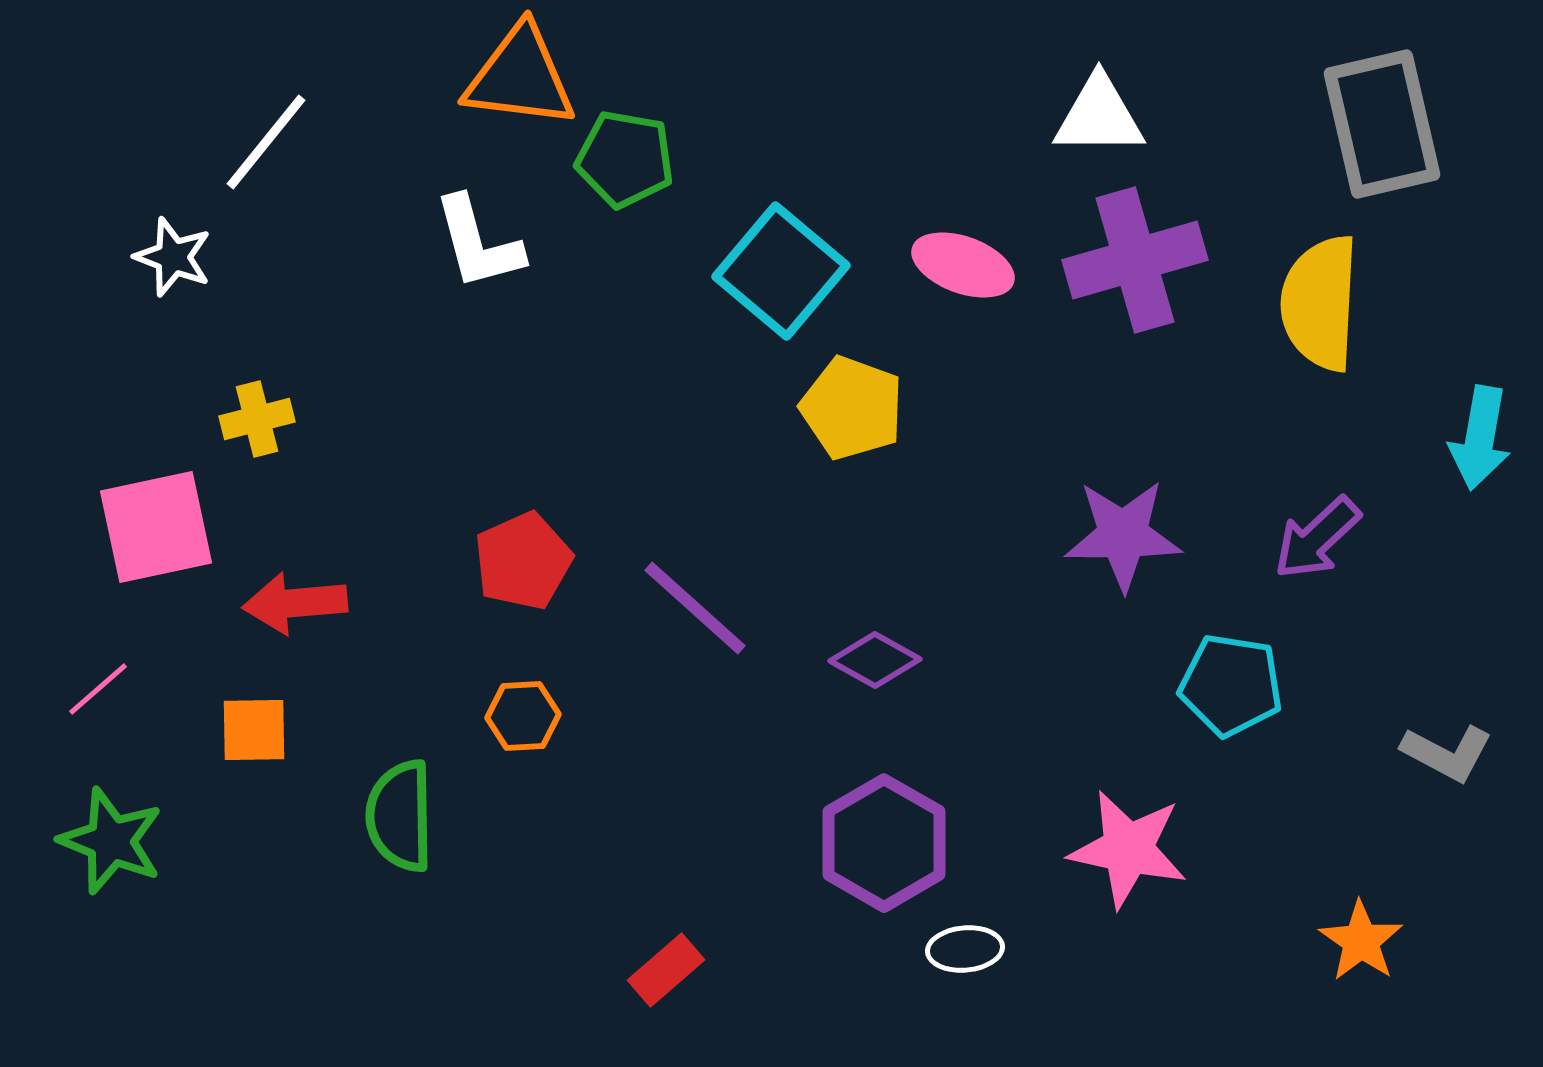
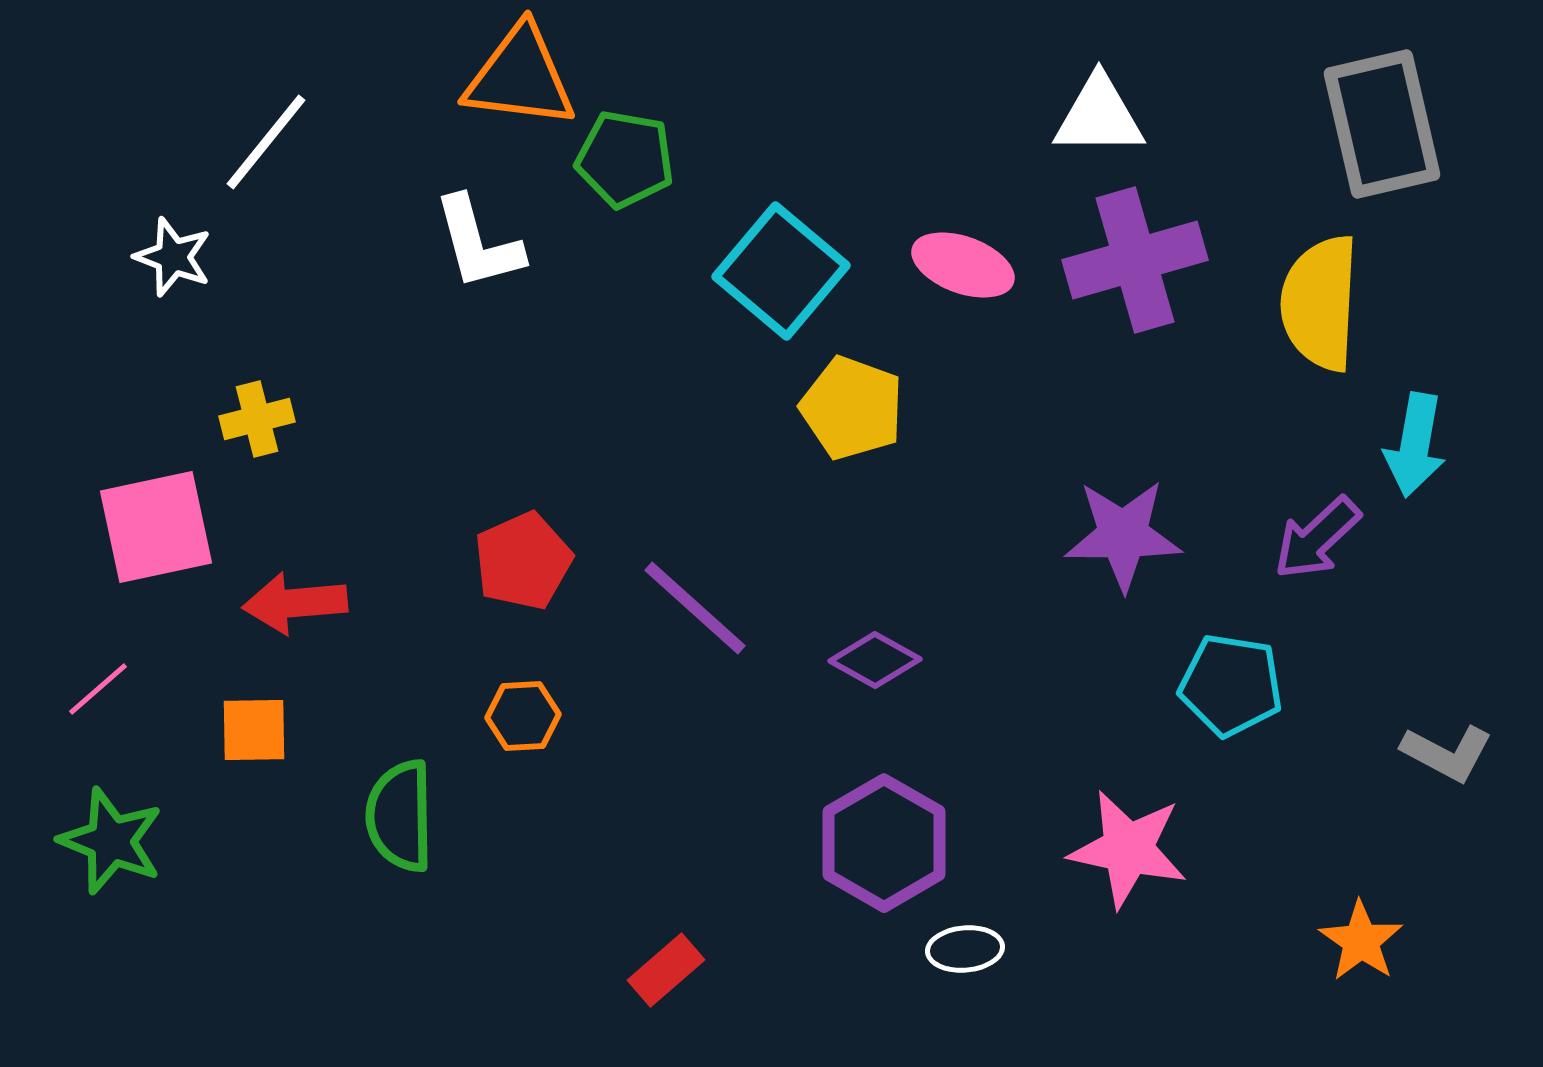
cyan arrow: moved 65 px left, 7 px down
